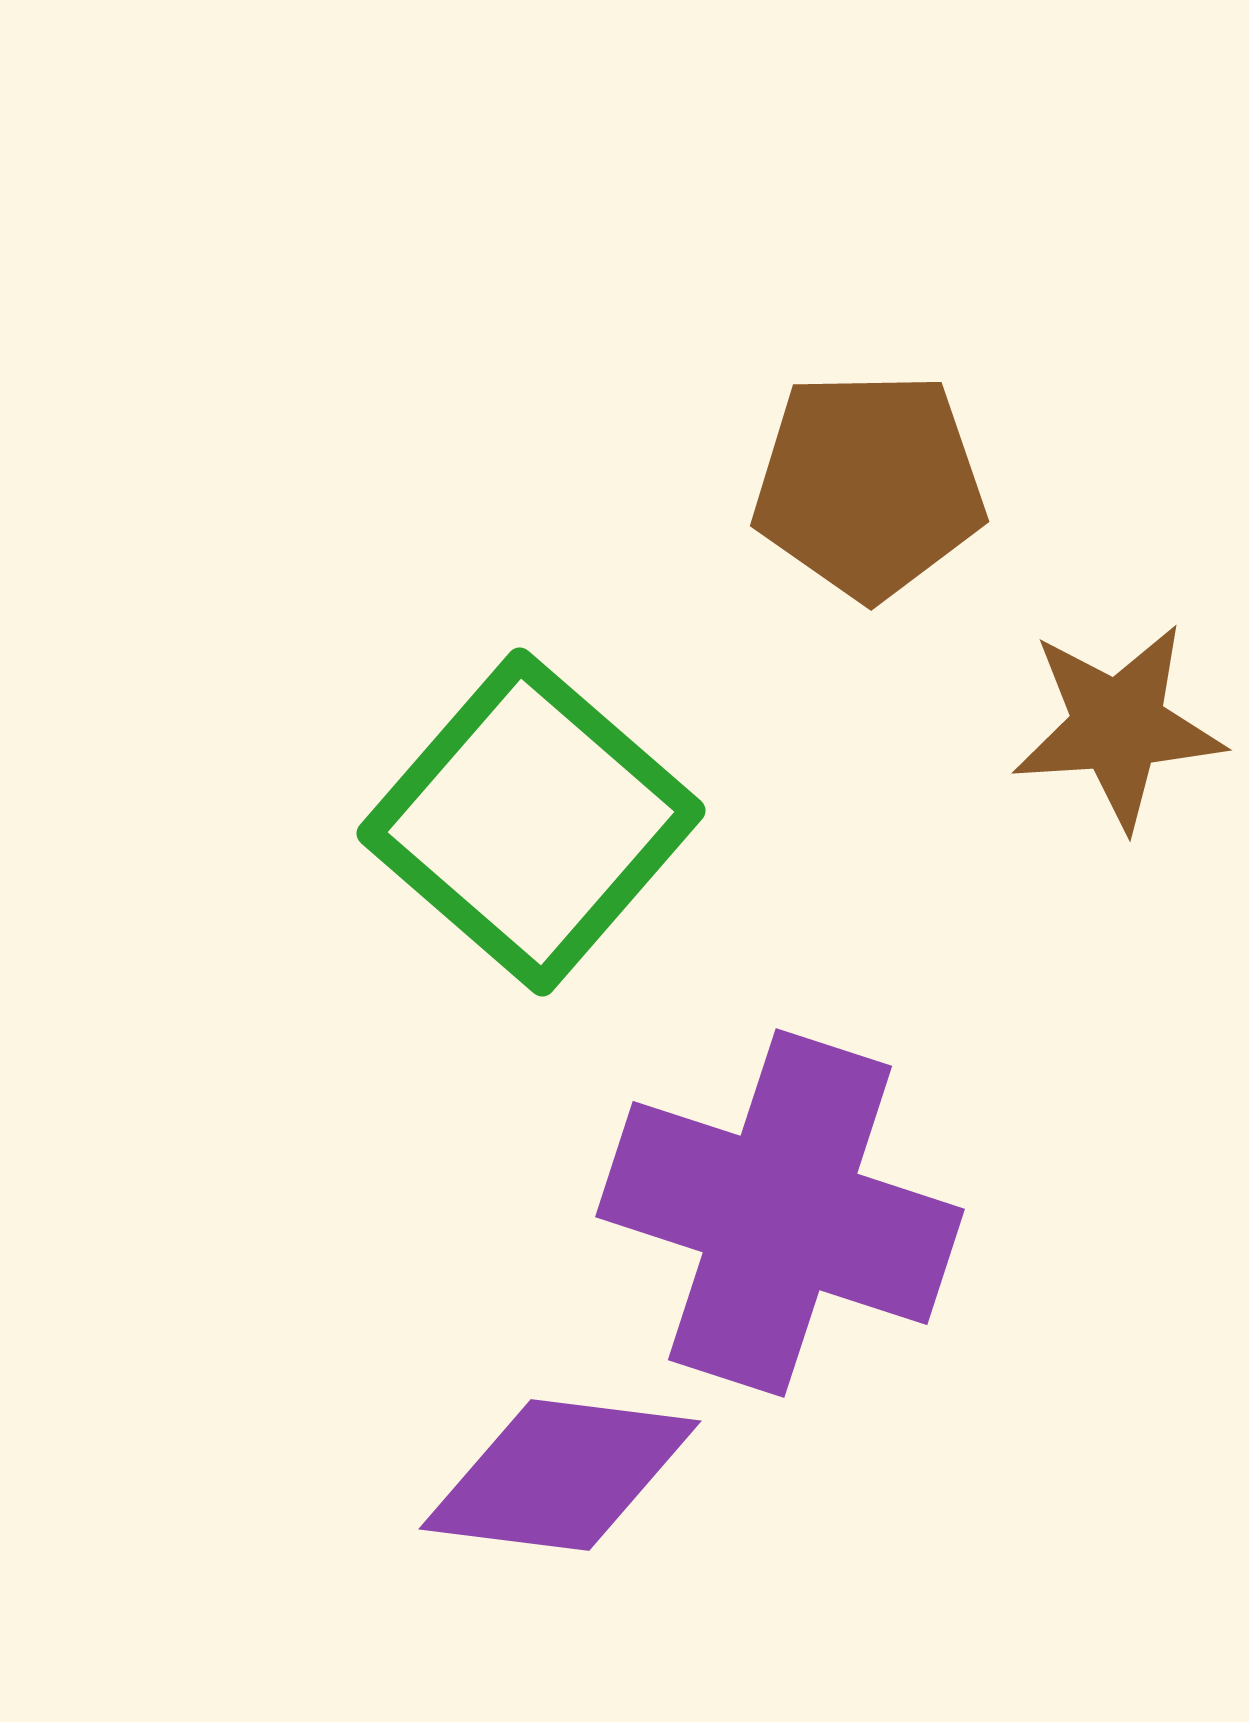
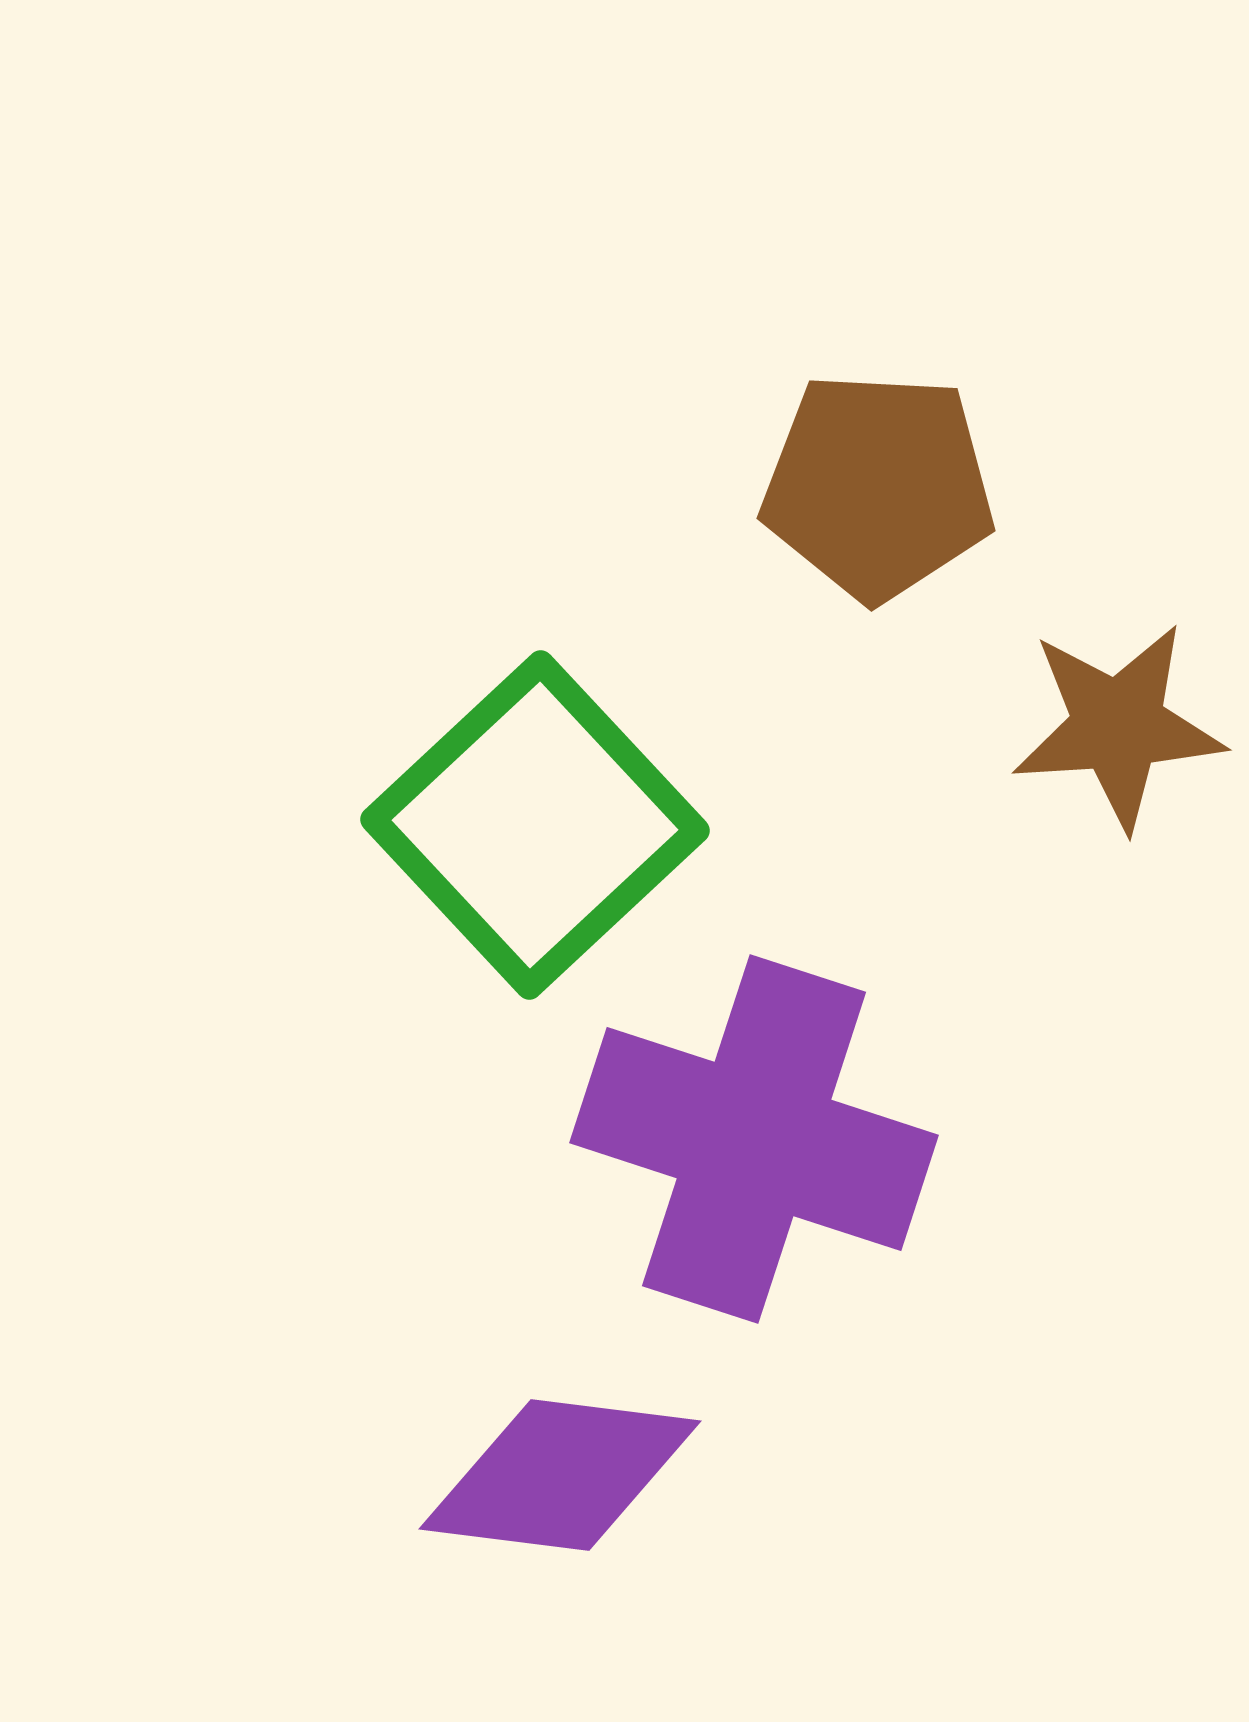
brown pentagon: moved 9 px right, 1 px down; rotated 4 degrees clockwise
green square: moved 4 px right, 3 px down; rotated 6 degrees clockwise
purple cross: moved 26 px left, 74 px up
